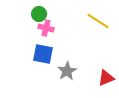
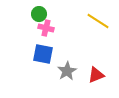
red triangle: moved 10 px left, 3 px up
